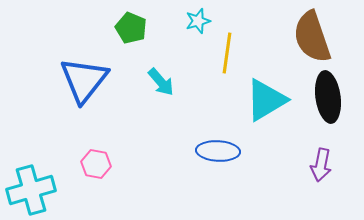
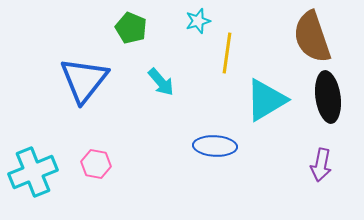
blue ellipse: moved 3 px left, 5 px up
cyan cross: moved 2 px right, 18 px up; rotated 6 degrees counterclockwise
